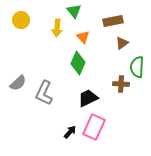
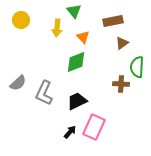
green diamond: moved 2 px left, 1 px up; rotated 45 degrees clockwise
black trapezoid: moved 11 px left, 3 px down
